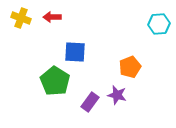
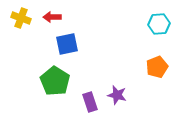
blue square: moved 8 px left, 8 px up; rotated 15 degrees counterclockwise
orange pentagon: moved 27 px right
purple rectangle: rotated 54 degrees counterclockwise
